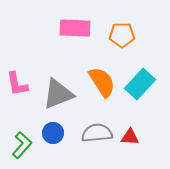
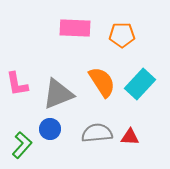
blue circle: moved 3 px left, 4 px up
